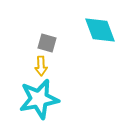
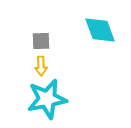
gray square: moved 6 px left, 2 px up; rotated 18 degrees counterclockwise
cyan star: moved 8 px right
